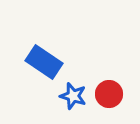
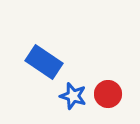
red circle: moved 1 px left
